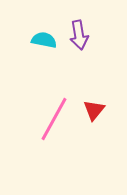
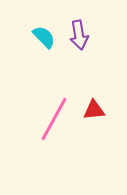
cyan semicircle: moved 3 px up; rotated 35 degrees clockwise
red triangle: rotated 45 degrees clockwise
